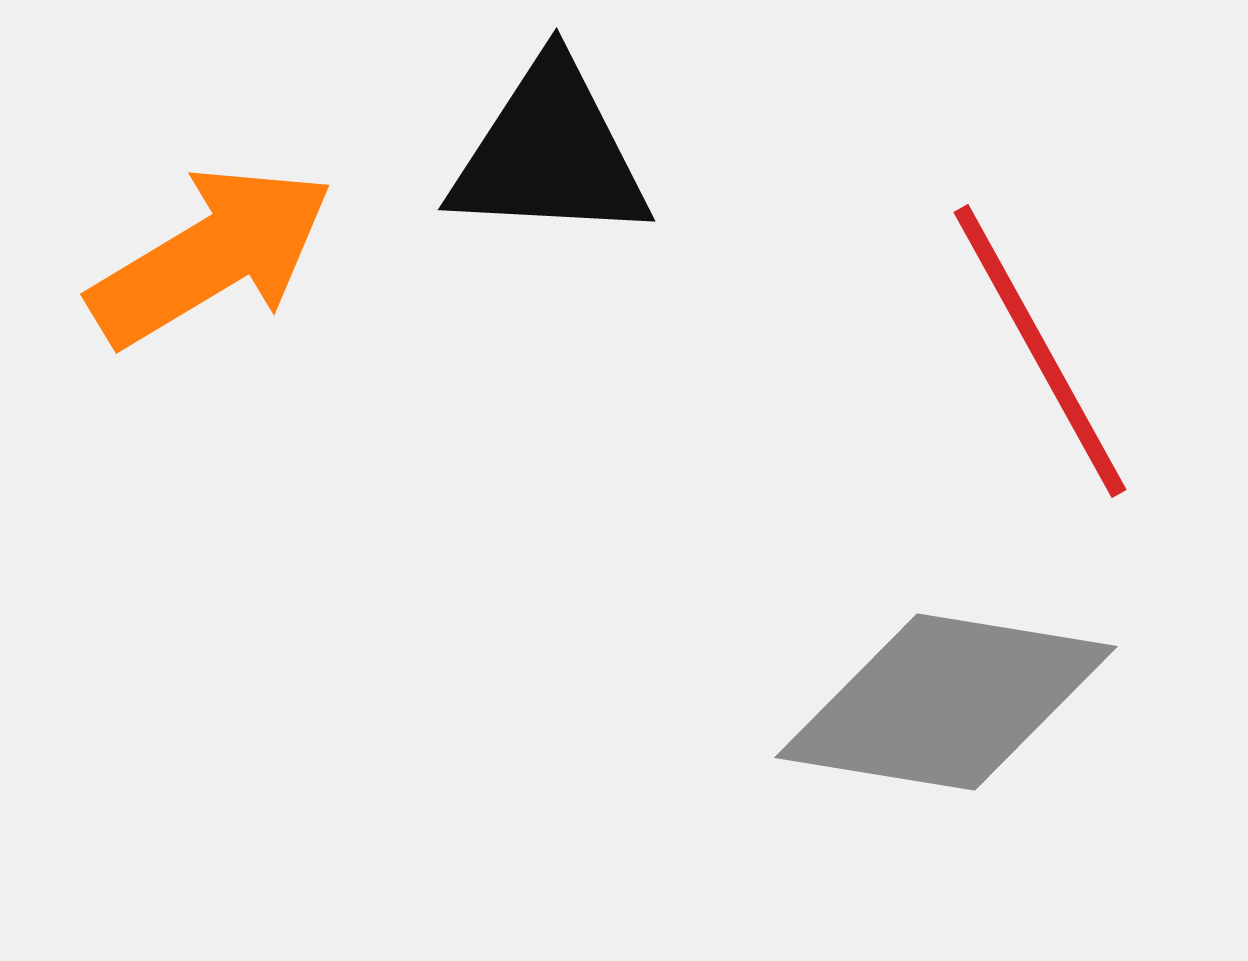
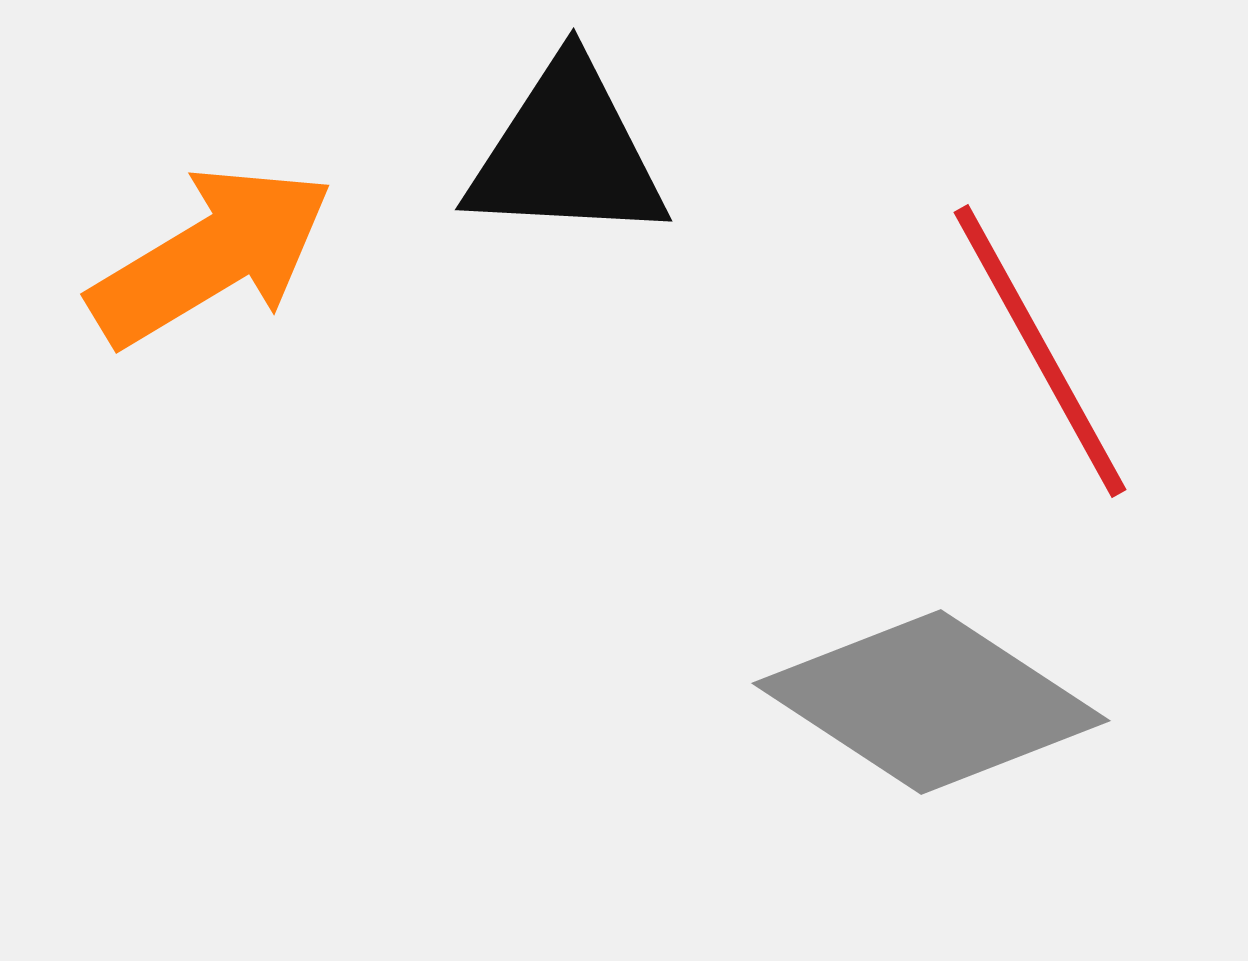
black triangle: moved 17 px right
gray diamond: moved 15 px left; rotated 24 degrees clockwise
